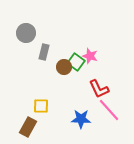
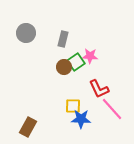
gray rectangle: moved 19 px right, 13 px up
pink star: rotated 14 degrees counterclockwise
green square: rotated 18 degrees clockwise
yellow square: moved 32 px right
pink line: moved 3 px right, 1 px up
